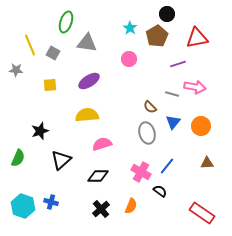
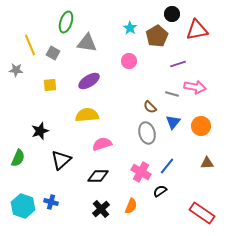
black circle: moved 5 px right
red triangle: moved 8 px up
pink circle: moved 2 px down
black semicircle: rotated 72 degrees counterclockwise
